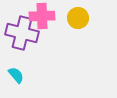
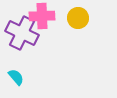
purple cross: rotated 12 degrees clockwise
cyan semicircle: moved 2 px down
